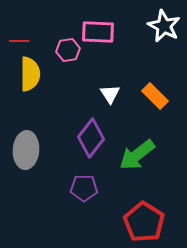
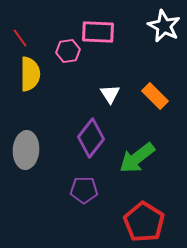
red line: moved 1 px right, 3 px up; rotated 54 degrees clockwise
pink hexagon: moved 1 px down
green arrow: moved 3 px down
purple pentagon: moved 2 px down
